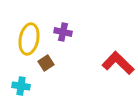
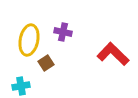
yellow ellipse: moved 1 px down
red L-shape: moved 5 px left, 9 px up
cyan cross: rotated 18 degrees counterclockwise
